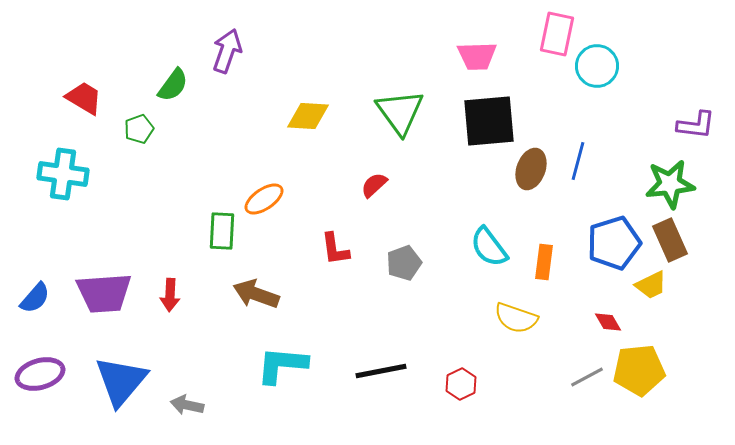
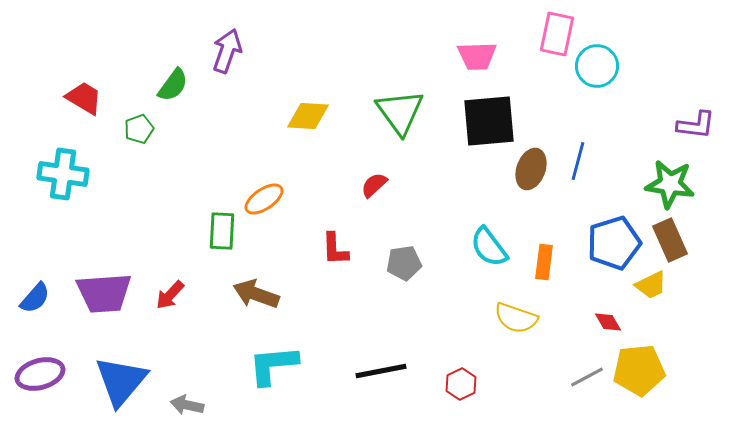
green star: rotated 15 degrees clockwise
red L-shape: rotated 6 degrees clockwise
gray pentagon: rotated 12 degrees clockwise
red arrow: rotated 40 degrees clockwise
cyan L-shape: moved 9 px left; rotated 10 degrees counterclockwise
